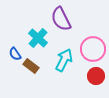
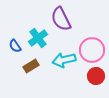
cyan cross: rotated 12 degrees clockwise
pink circle: moved 1 px left, 1 px down
blue semicircle: moved 8 px up
cyan arrow: rotated 130 degrees counterclockwise
brown rectangle: rotated 70 degrees counterclockwise
